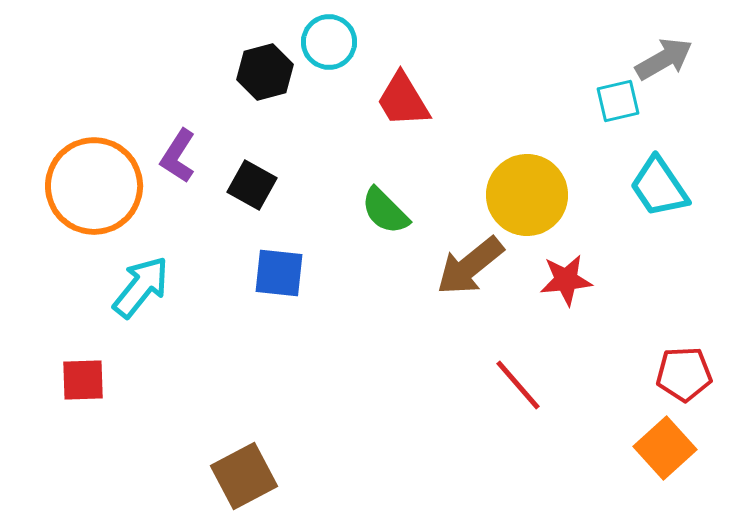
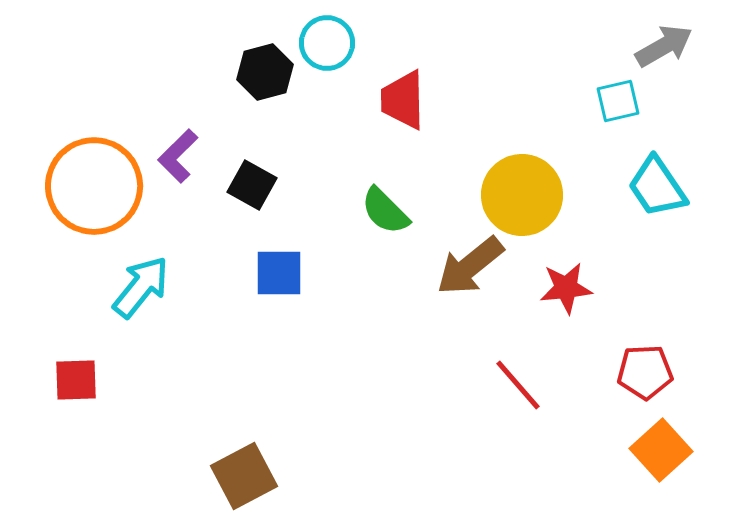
cyan circle: moved 2 px left, 1 px down
gray arrow: moved 13 px up
red trapezoid: rotated 30 degrees clockwise
purple L-shape: rotated 12 degrees clockwise
cyan trapezoid: moved 2 px left
yellow circle: moved 5 px left
blue square: rotated 6 degrees counterclockwise
red star: moved 8 px down
red pentagon: moved 39 px left, 2 px up
red square: moved 7 px left
orange square: moved 4 px left, 2 px down
